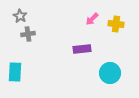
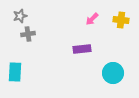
gray star: rotated 24 degrees clockwise
yellow cross: moved 5 px right, 4 px up
cyan circle: moved 3 px right
